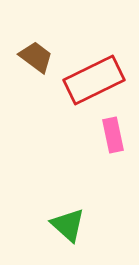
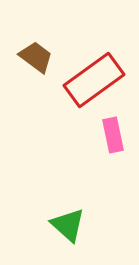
red rectangle: rotated 10 degrees counterclockwise
